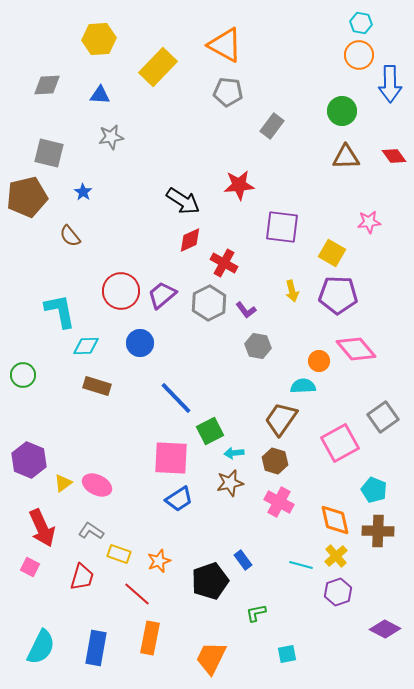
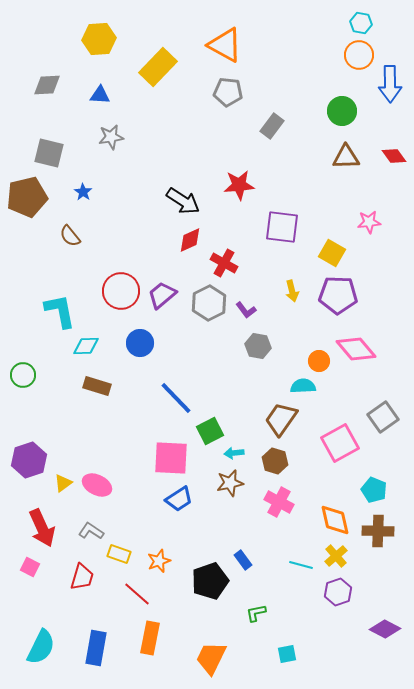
purple hexagon at (29, 460): rotated 20 degrees clockwise
